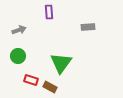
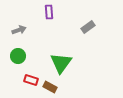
gray rectangle: rotated 32 degrees counterclockwise
